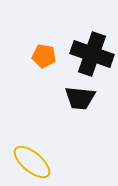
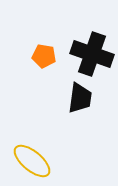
black trapezoid: rotated 88 degrees counterclockwise
yellow ellipse: moved 1 px up
